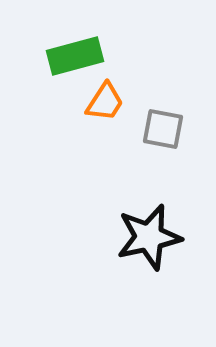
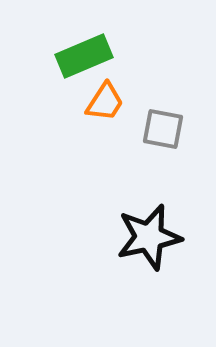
green rectangle: moved 9 px right; rotated 8 degrees counterclockwise
